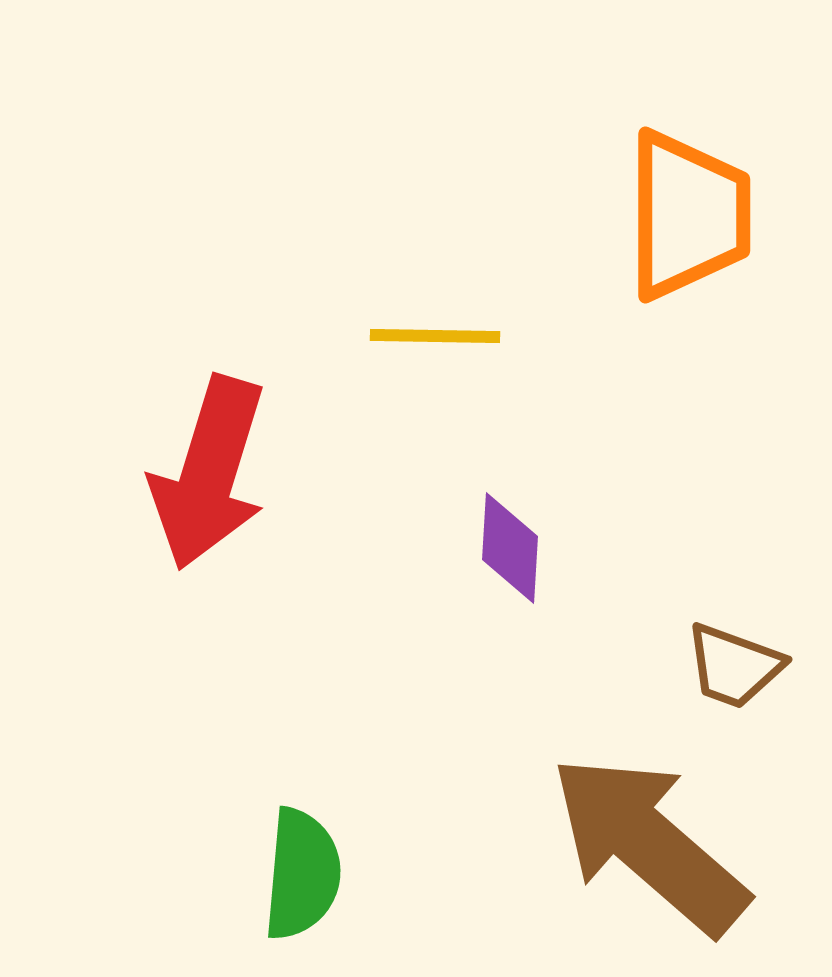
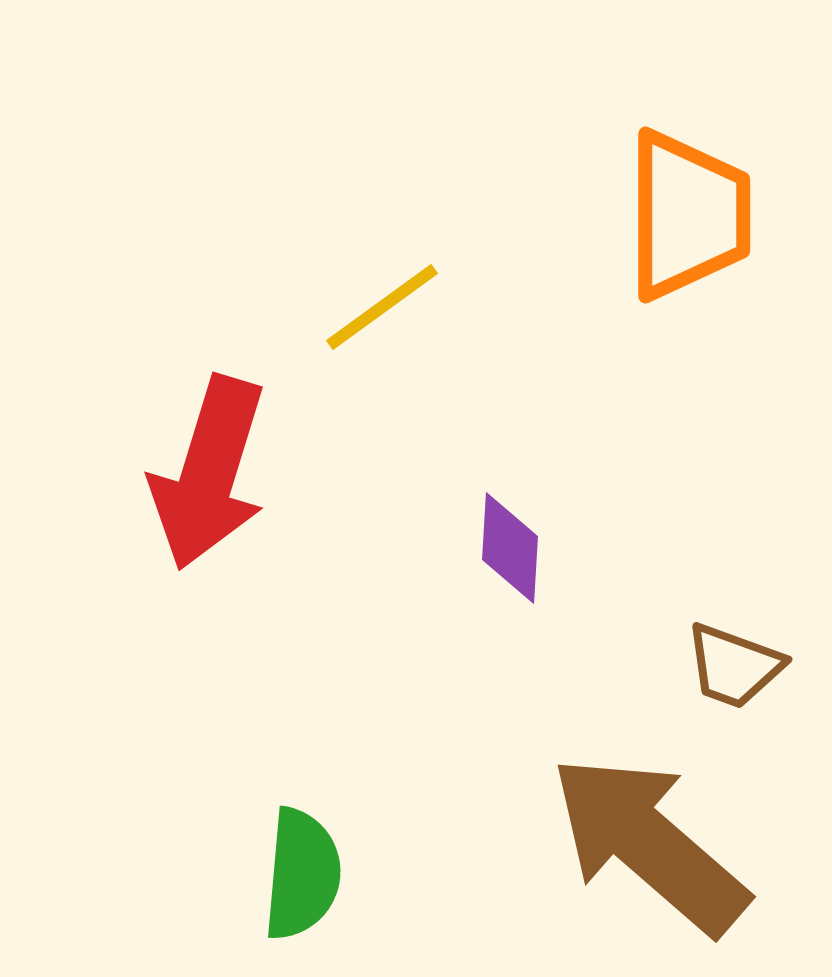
yellow line: moved 53 px left, 29 px up; rotated 37 degrees counterclockwise
